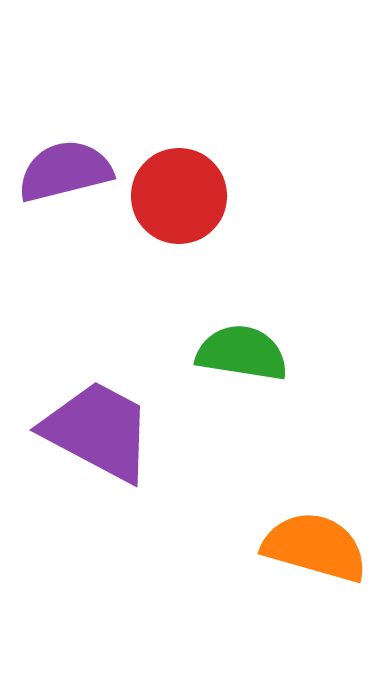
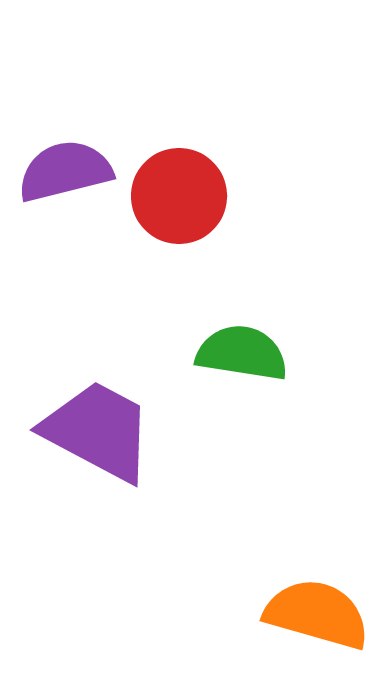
orange semicircle: moved 2 px right, 67 px down
